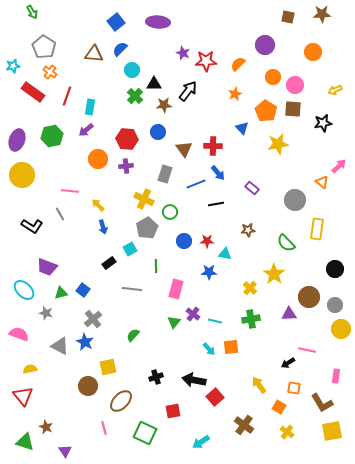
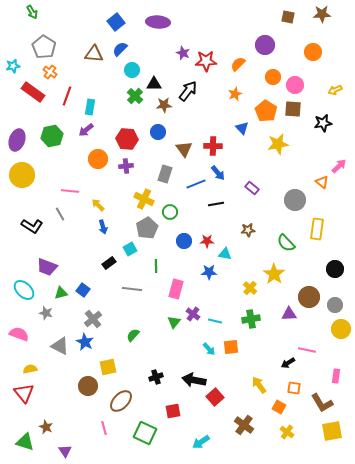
red triangle at (23, 396): moved 1 px right, 3 px up
